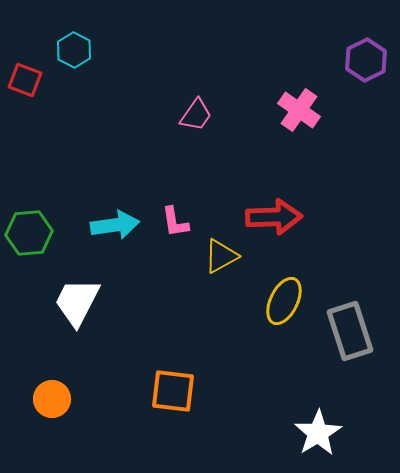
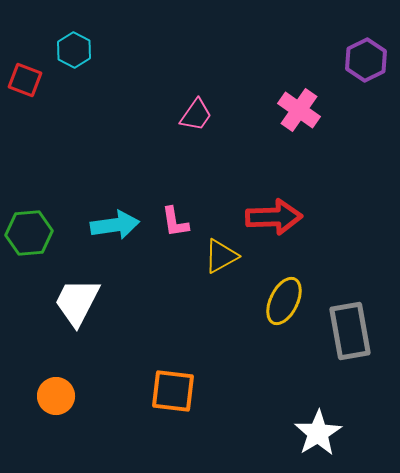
gray rectangle: rotated 8 degrees clockwise
orange circle: moved 4 px right, 3 px up
